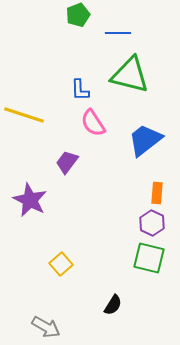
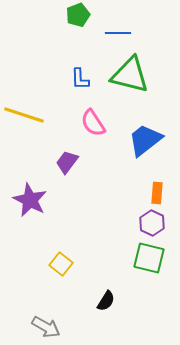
blue L-shape: moved 11 px up
yellow square: rotated 10 degrees counterclockwise
black semicircle: moved 7 px left, 4 px up
